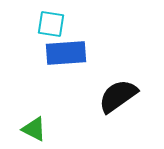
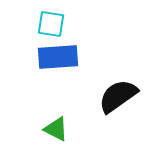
blue rectangle: moved 8 px left, 4 px down
green triangle: moved 22 px right
